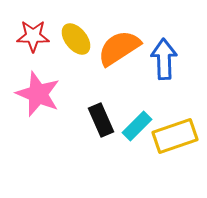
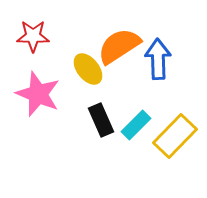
yellow ellipse: moved 12 px right, 30 px down
orange semicircle: moved 2 px up
blue arrow: moved 6 px left
cyan rectangle: moved 1 px left, 1 px up
yellow rectangle: rotated 27 degrees counterclockwise
